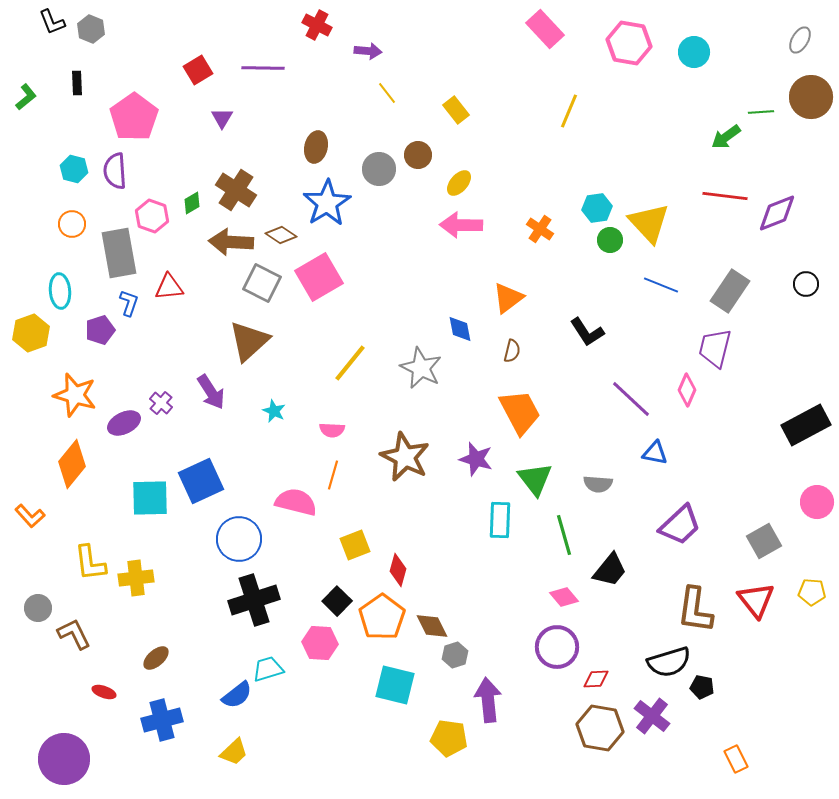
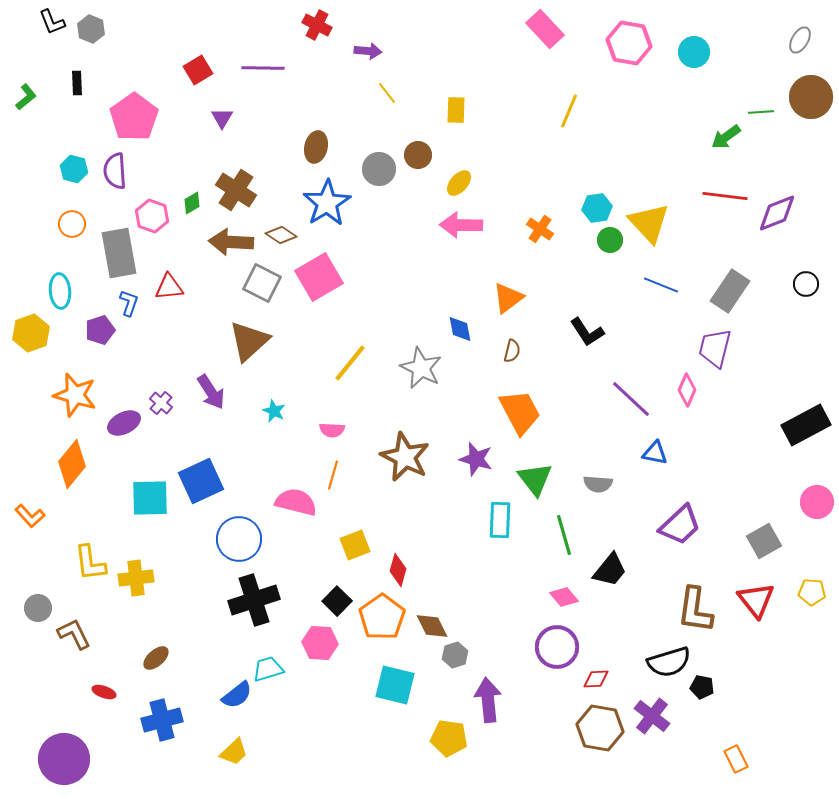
yellow rectangle at (456, 110): rotated 40 degrees clockwise
